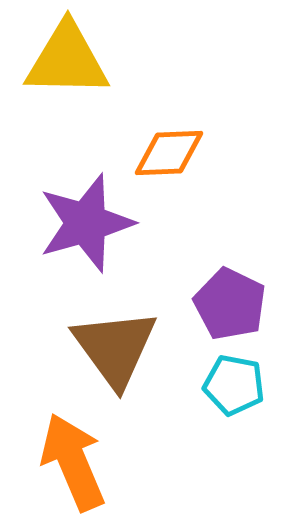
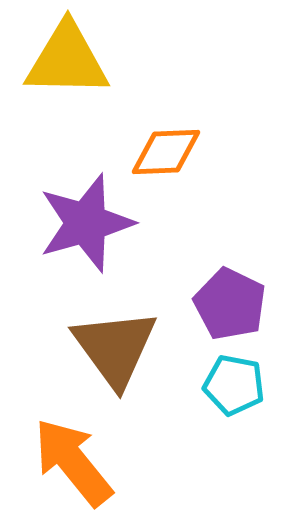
orange diamond: moved 3 px left, 1 px up
orange arrow: rotated 16 degrees counterclockwise
